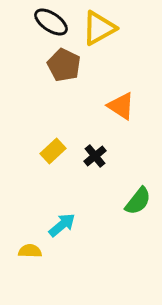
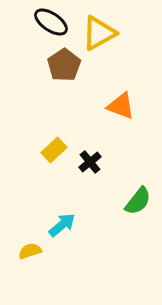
yellow triangle: moved 5 px down
brown pentagon: rotated 12 degrees clockwise
orange triangle: rotated 12 degrees counterclockwise
yellow rectangle: moved 1 px right, 1 px up
black cross: moved 5 px left, 6 px down
yellow semicircle: rotated 20 degrees counterclockwise
